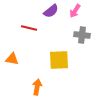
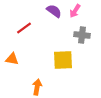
purple semicircle: moved 3 px right; rotated 105 degrees counterclockwise
red line: moved 5 px left; rotated 49 degrees counterclockwise
yellow square: moved 4 px right
